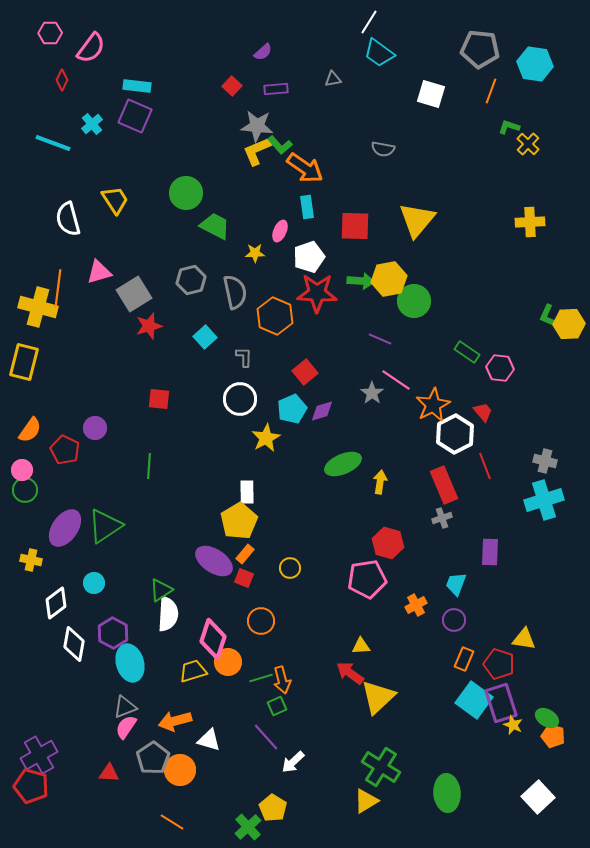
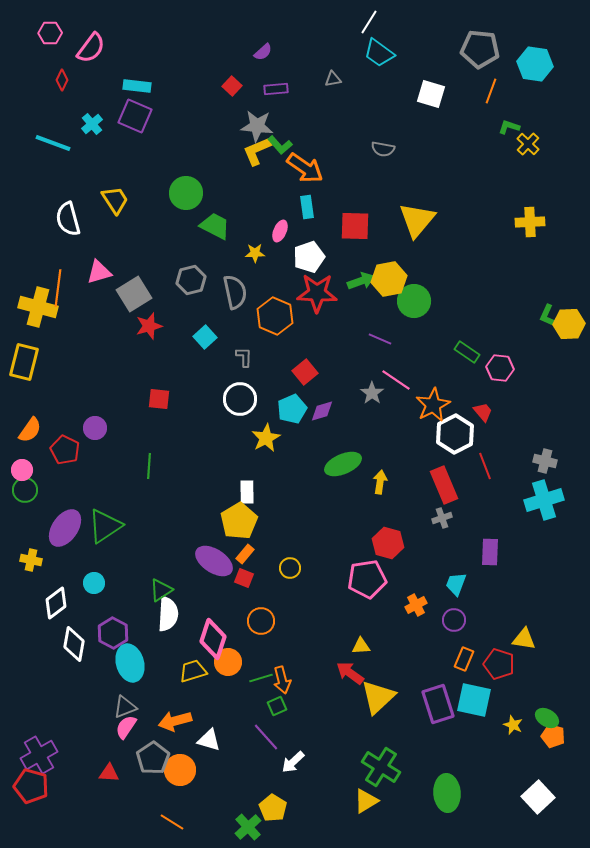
green arrow at (361, 281): rotated 24 degrees counterclockwise
cyan square at (474, 700): rotated 24 degrees counterclockwise
purple rectangle at (501, 703): moved 63 px left, 1 px down
